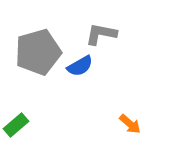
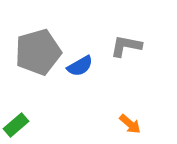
gray L-shape: moved 25 px right, 12 px down
